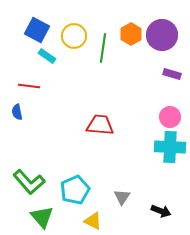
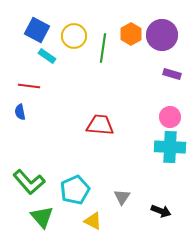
blue semicircle: moved 3 px right
